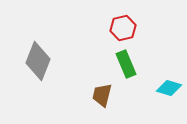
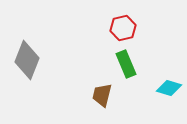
gray diamond: moved 11 px left, 1 px up
